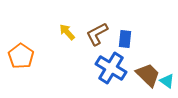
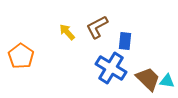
brown L-shape: moved 7 px up
blue rectangle: moved 2 px down
brown trapezoid: moved 4 px down
cyan triangle: rotated 28 degrees counterclockwise
